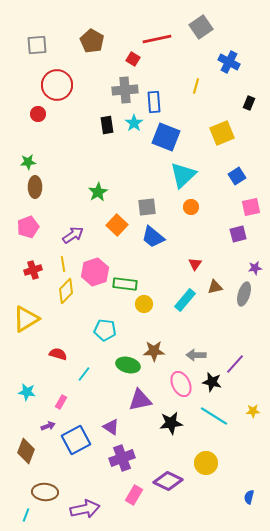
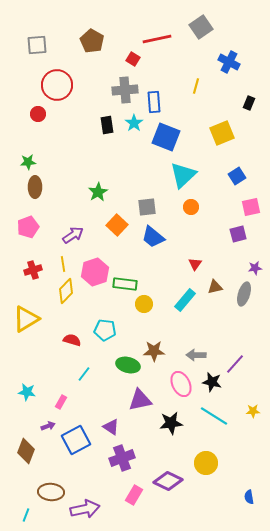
red semicircle at (58, 354): moved 14 px right, 14 px up
brown ellipse at (45, 492): moved 6 px right
blue semicircle at (249, 497): rotated 24 degrees counterclockwise
